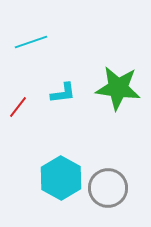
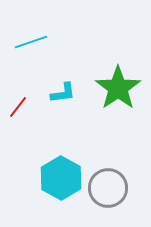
green star: rotated 30 degrees clockwise
